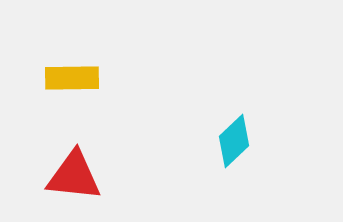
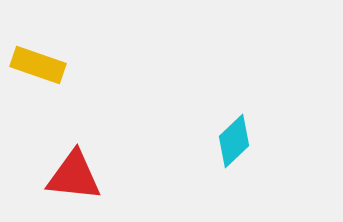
yellow rectangle: moved 34 px left, 13 px up; rotated 20 degrees clockwise
